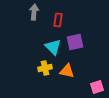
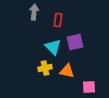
pink square: moved 8 px left; rotated 16 degrees clockwise
